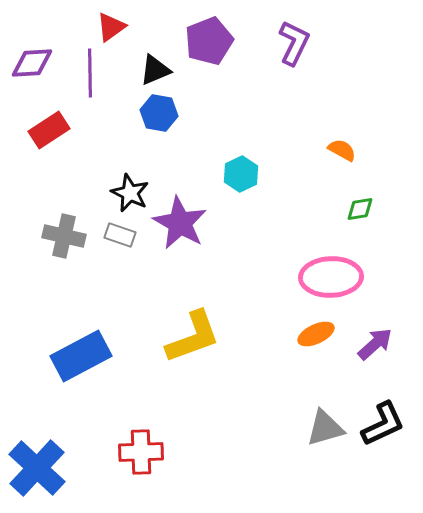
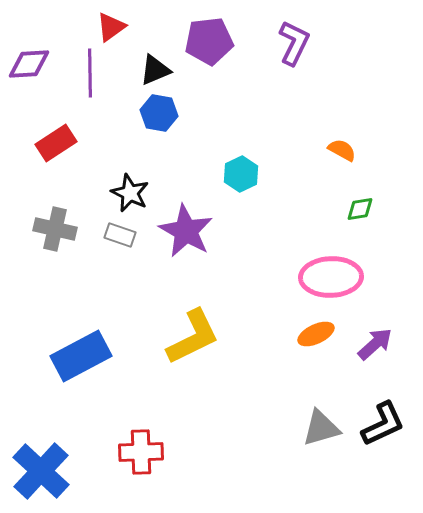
purple pentagon: rotated 15 degrees clockwise
purple diamond: moved 3 px left, 1 px down
red rectangle: moved 7 px right, 13 px down
purple star: moved 6 px right, 8 px down
gray cross: moved 9 px left, 7 px up
yellow L-shape: rotated 6 degrees counterclockwise
gray triangle: moved 4 px left
blue cross: moved 4 px right, 3 px down
